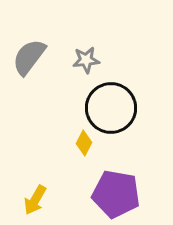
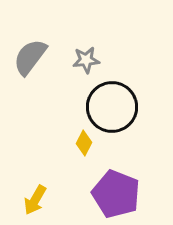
gray semicircle: moved 1 px right
black circle: moved 1 px right, 1 px up
purple pentagon: rotated 12 degrees clockwise
